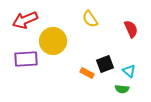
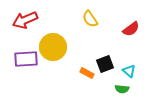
red semicircle: rotated 78 degrees clockwise
yellow circle: moved 6 px down
